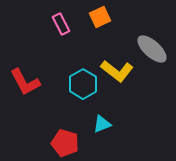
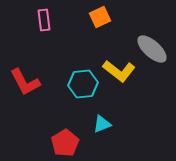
pink rectangle: moved 17 px left, 4 px up; rotated 20 degrees clockwise
yellow L-shape: moved 2 px right
cyan hexagon: rotated 24 degrees clockwise
red pentagon: rotated 24 degrees clockwise
